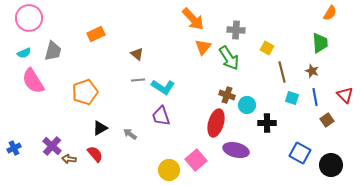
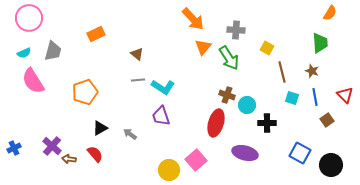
purple ellipse: moved 9 px right, 3 px down
